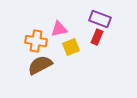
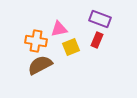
red rectangle: moved 3 px down
